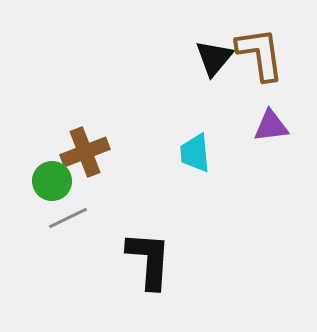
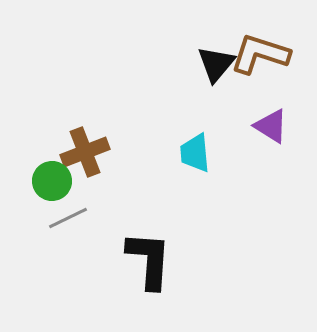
brown L-shape: rotated 64 degrees counterclockwise
black triangle: moved 2 px right, 6 px down
purple triangle: rotated 39 degrees clockwise
